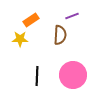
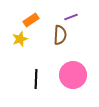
purple line: moved 1 px left, 1 px down
yellow star: rotated 21 degrees counterclockwise
black line: moved 1 px left, 3 px down
